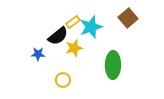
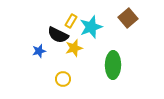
yellow rectangle: moved 2 px left, 1 px up; rotated 24 degrees counterclockwise
black semicircle: moved 1 px up; rotated 65 degrees clockwise
blue star: moved 1 px right, 3 px up; rotated 16 degrees counterclockwise
yellow circle: moved 1 px up
